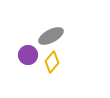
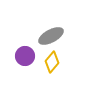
purple circle: moved 3 px left, 1 px down
